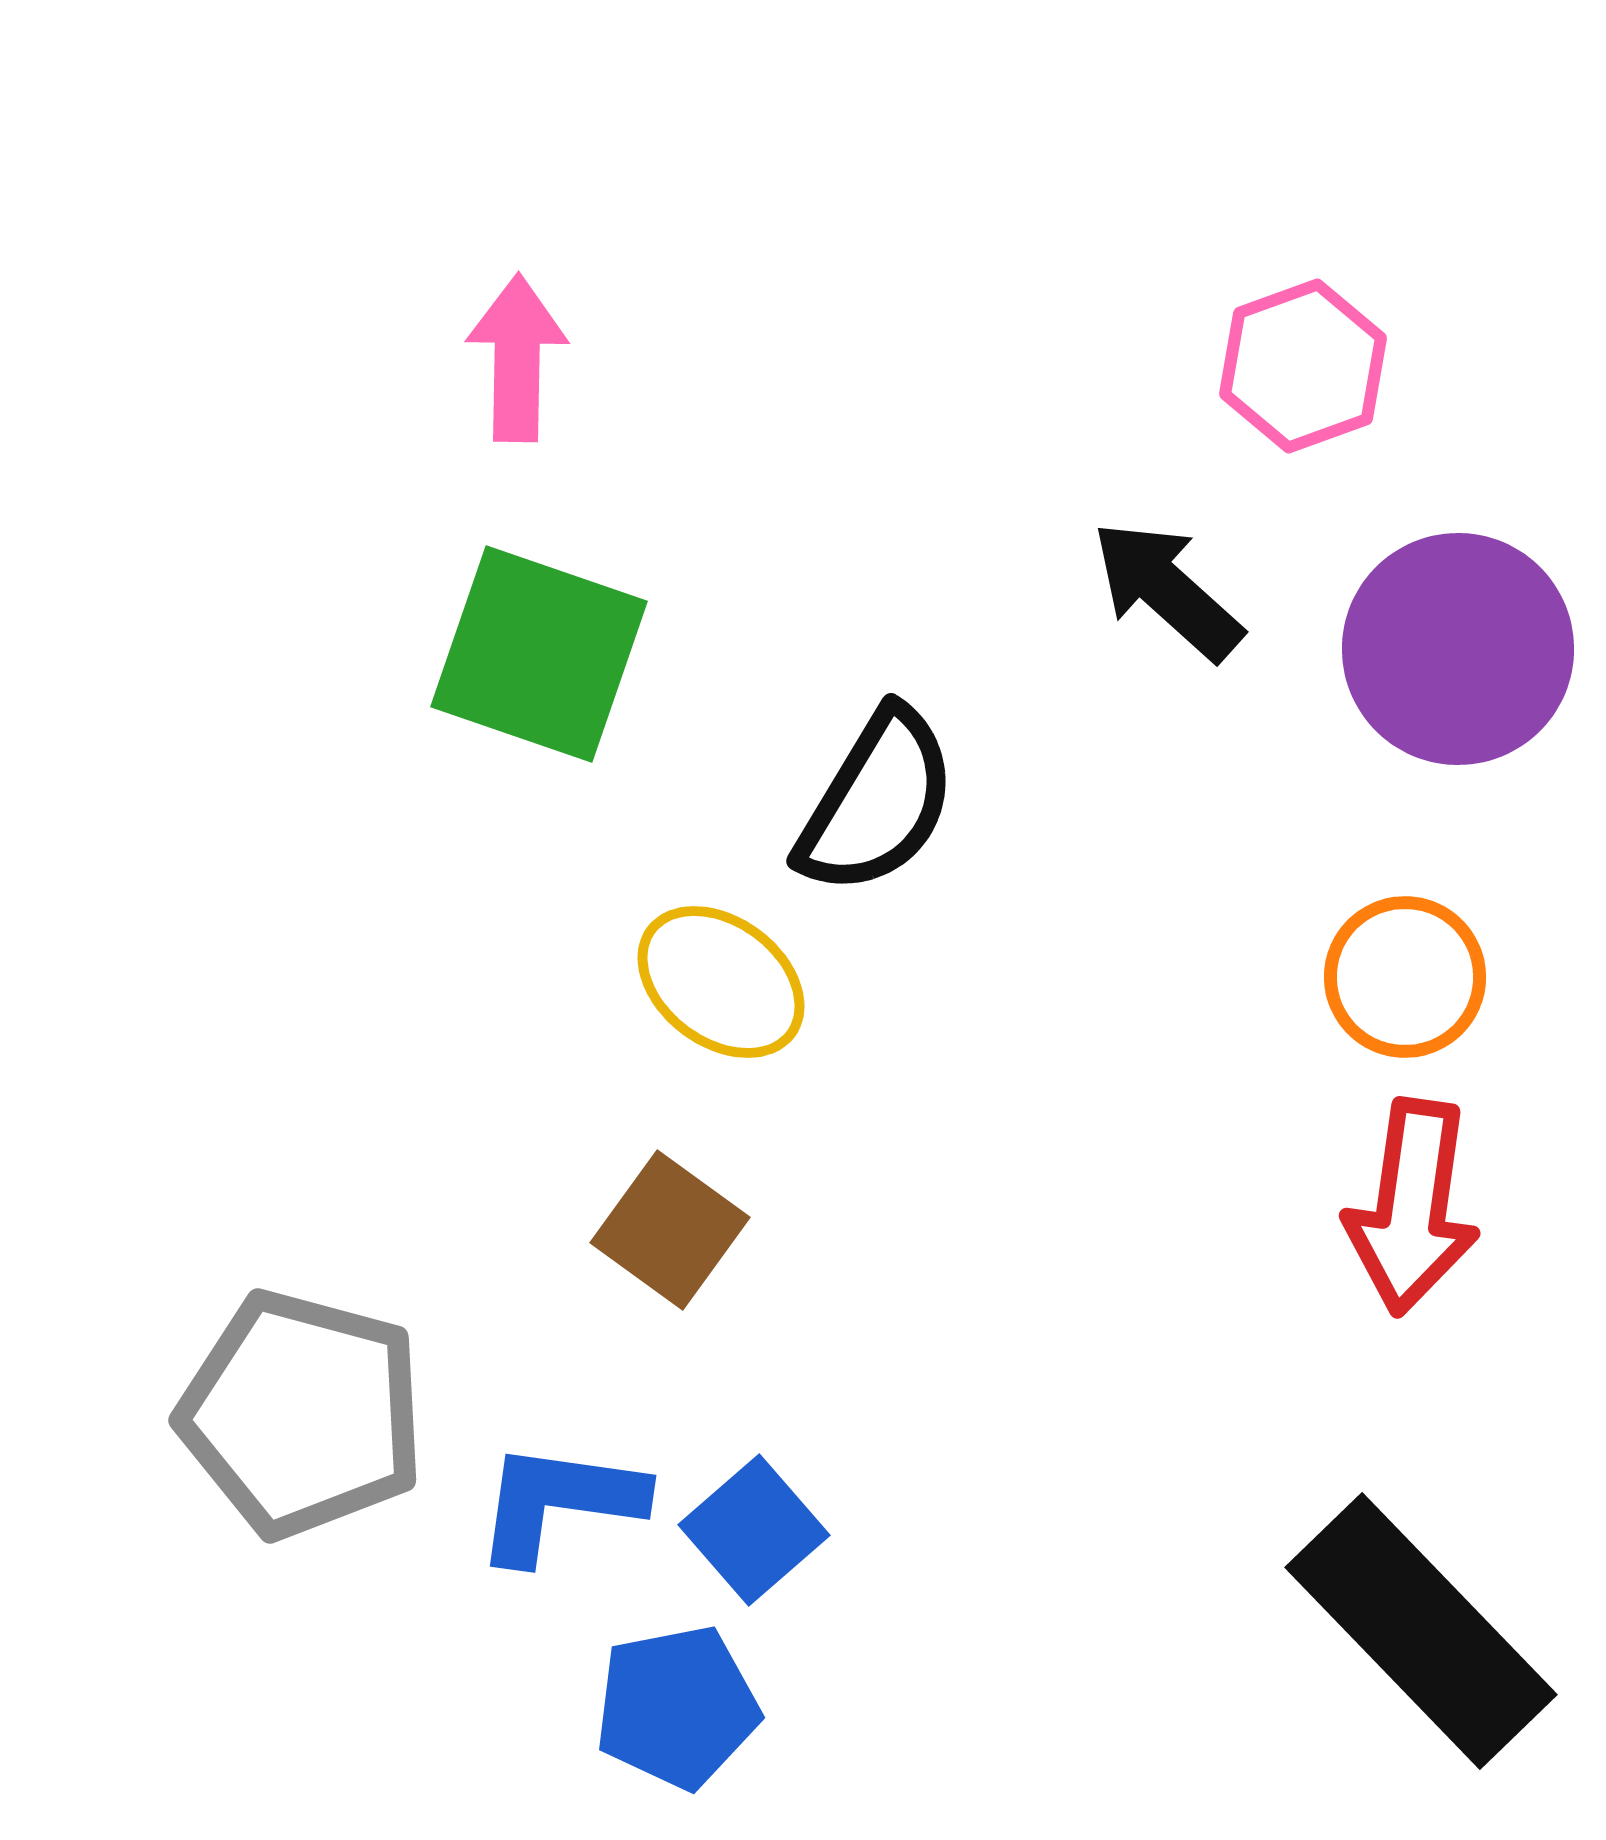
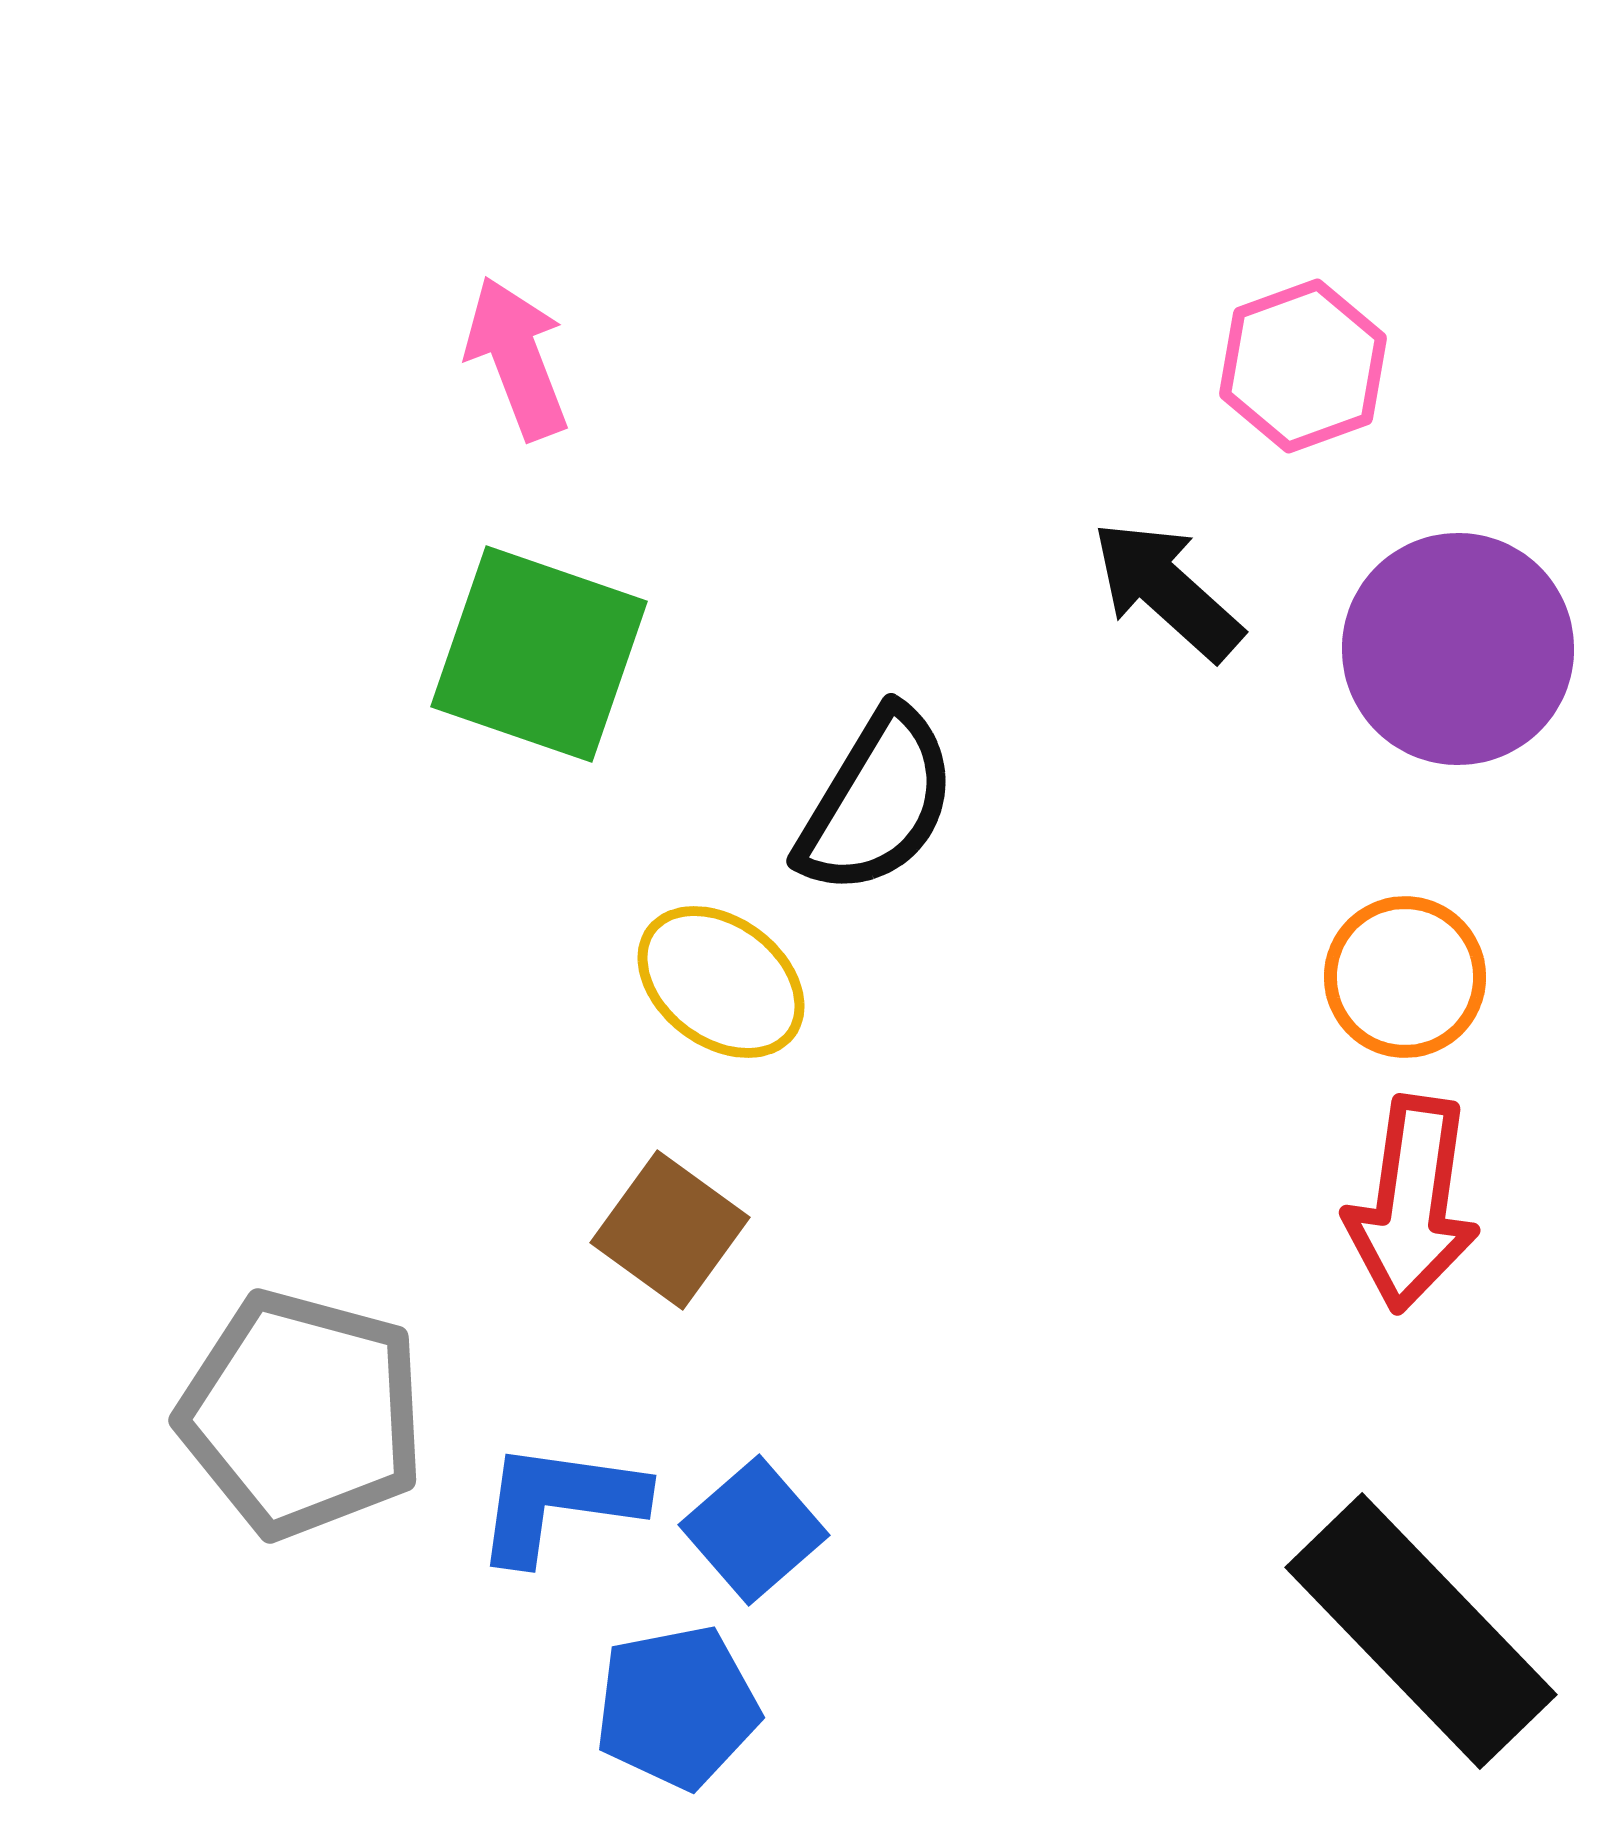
pink arrow: rotated 22 degrees counterclockwise
red arrow: moved 3 px up
